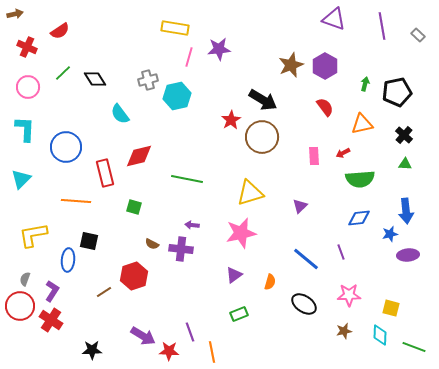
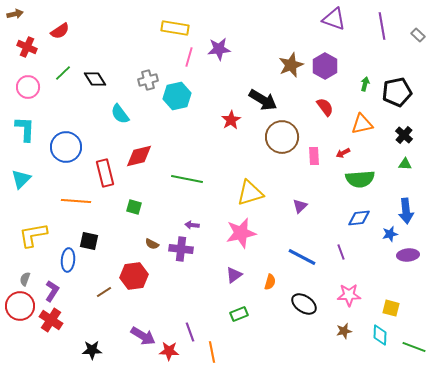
brown circle at (262, 137): moved 20 px right
blue line at (306, 259): moved 4 px left, 2 px up; rotated 12 degrees counterclockwise
red hexagon at (134, 276): rotated 12 degrees clockwise
